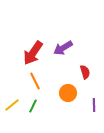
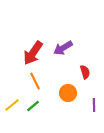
green line: rotated 24 degrees clockwise
